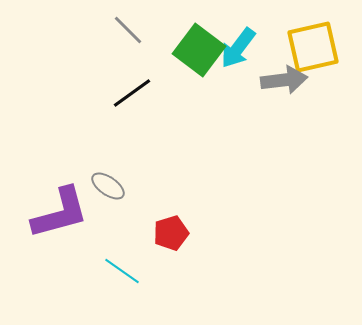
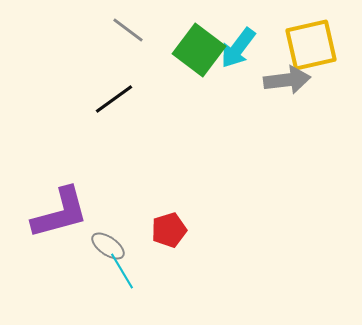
gray line: rotated 8 degrees counterclockwise
yellow square: moved 2 px left, 2 px up
gray arrow: moved 3 px right
black line: moved 18 px left, 6 px down
gray ellipse: moved 60 px down
red pentagon: moved 2 px left, 3 px up
cyan line: rotated 24 degrees clockwise
